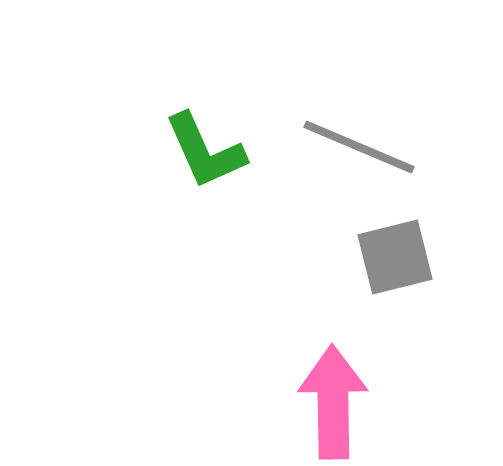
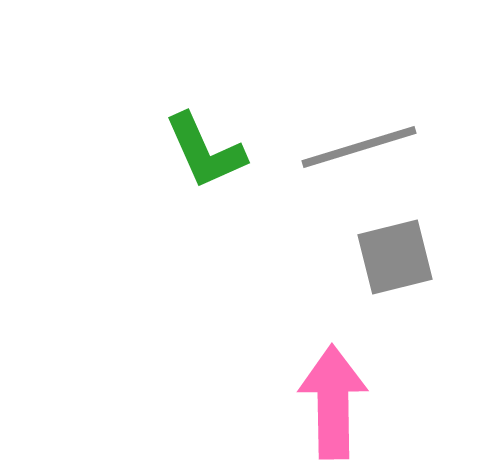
gray line: rotated 40 degrees counterclockwise
